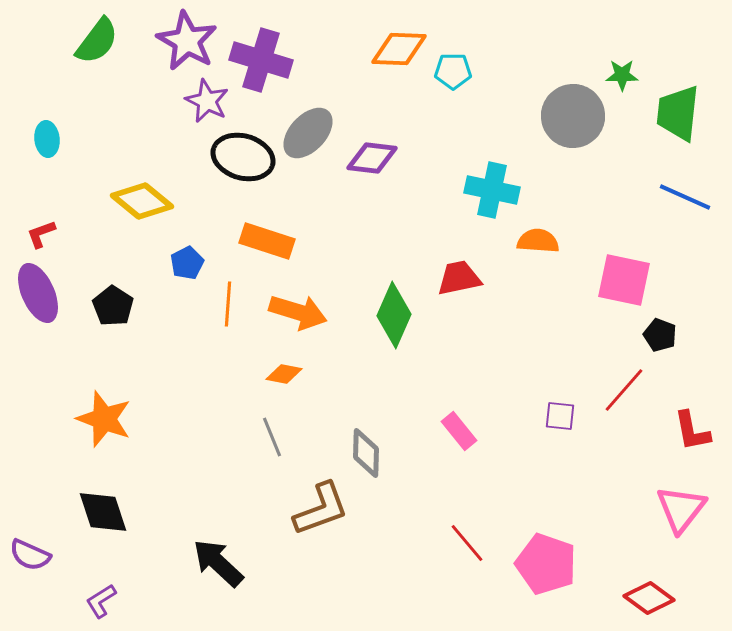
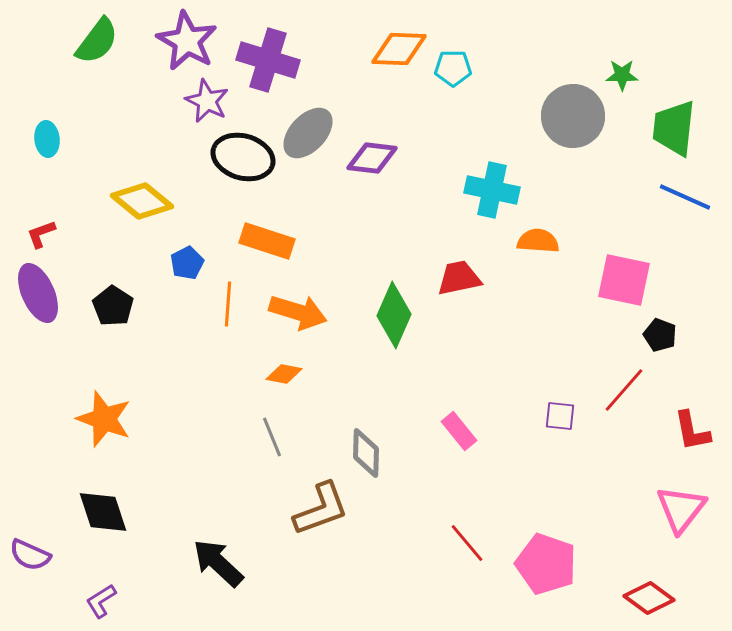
purple cross at (261, 60): moved 7 px right
cyan pentagon at (453, 71): moved 3 px up
green trapezoid at (678, 113): moved 4 px left, 15 px down
